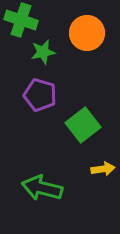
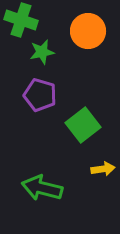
orange circle: moved 1 px right, 2 px up
green star: moved 1 px left
